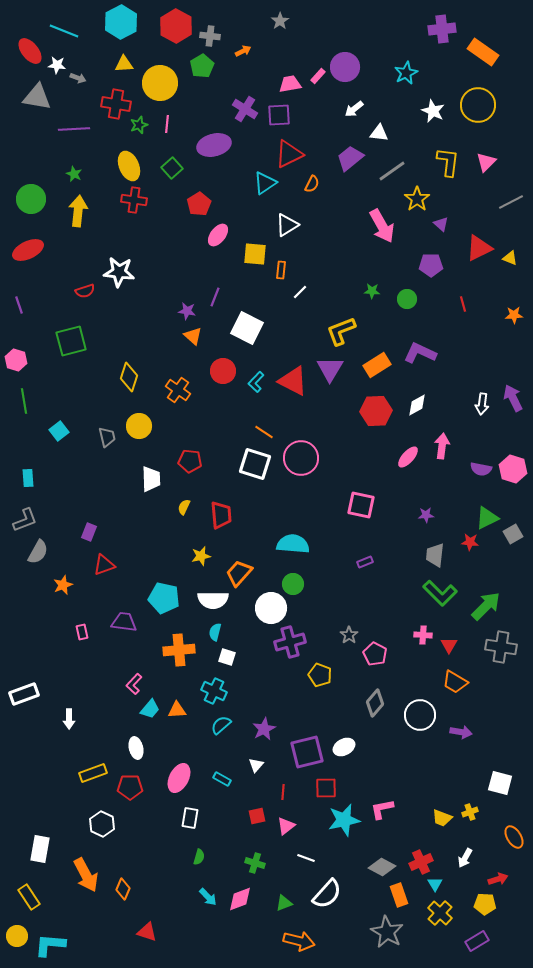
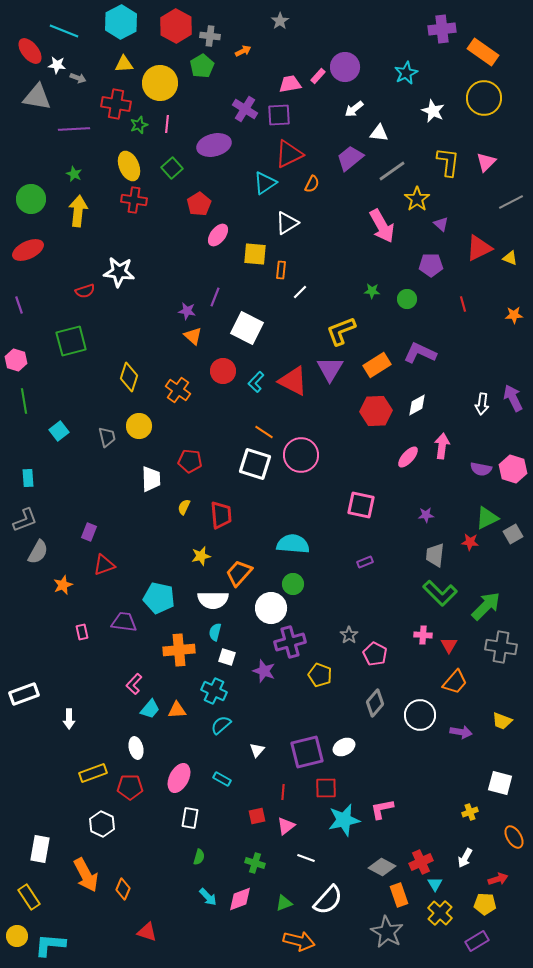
yellow circle at (478, 105): moved 6 px right, 7 px up
white triangle at (287, 225): moved 2 px up
pink circle at (301, 458): moved 3 px up
cyan pentagon at (164, 598): moved 5 px left
orange trapezoid at (455, 682): rotated 80 degrees counterclockwise
purple star at (264, 729): moved 58 px up; rotated 25 degrees counterclockwise
white triangle at (256, 765): moved 1 px right, 15 px up
yellow trapezoid at (442, 818): moved 60 px right, 97 px up
white semicircle at (327, 894): moved 1 px right, 6 px down
